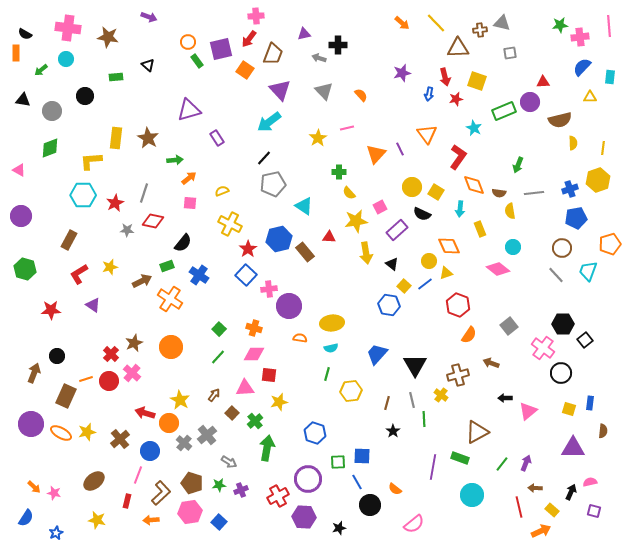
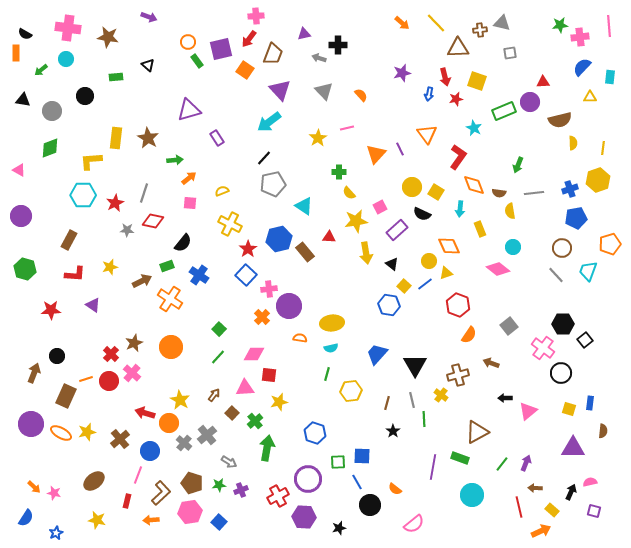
red L-shape at (79, 274): moved 4 px left; rotated 145 degrees counterclockwise
orange cross at (254, 328): moved 8 px right, 11 px up; rotated 28 degrees clockwise
